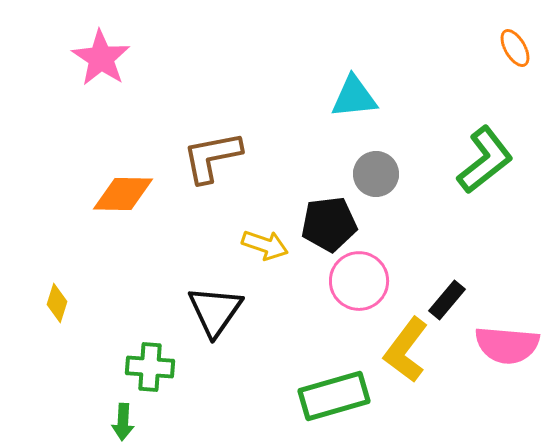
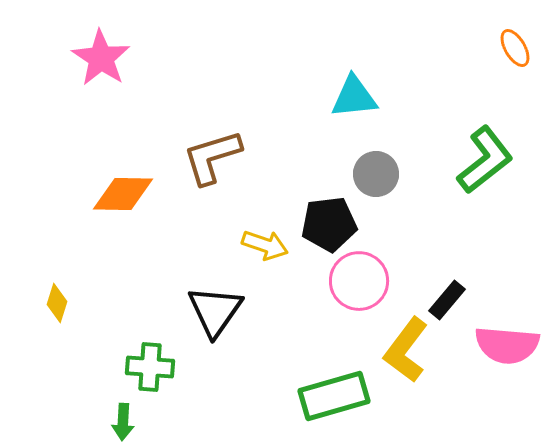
brown L-shape: rotated 6 degrees counterclockwise
